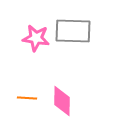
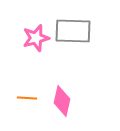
pink star: rotated 24 degrees counterclockwise
pink diamond: rotated 12 degrees clockwise
